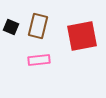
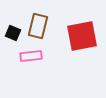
black square: moved 2 px right, 6 px down
pink rectangle: moved 8 px left, 4 px up
